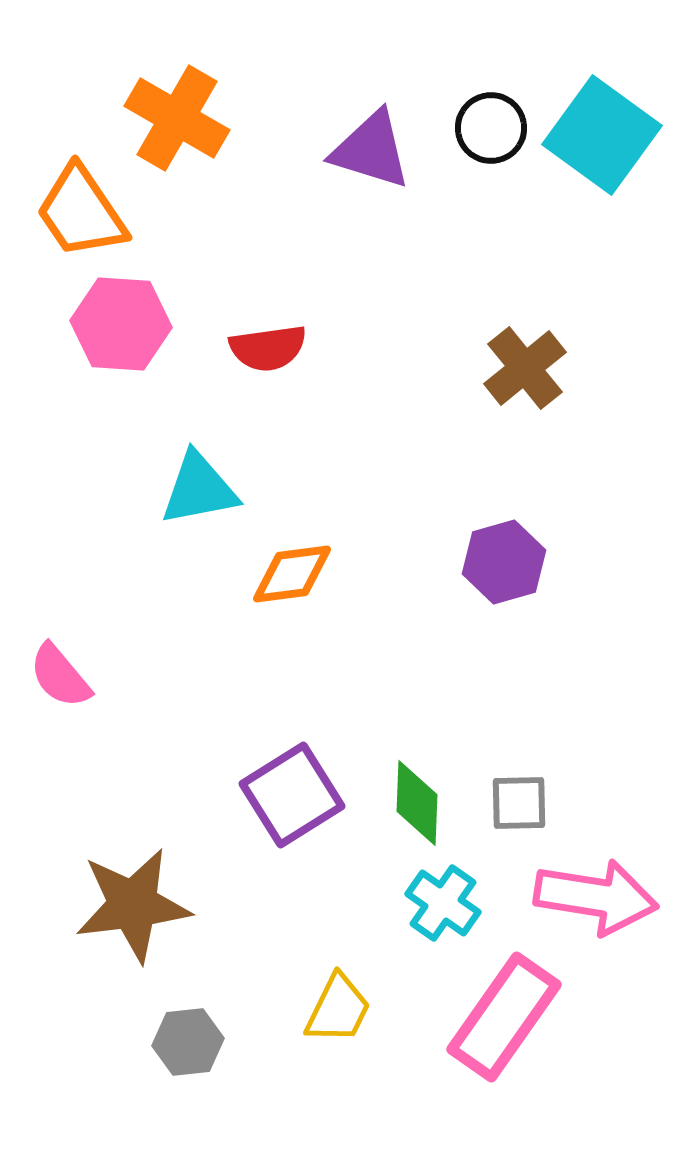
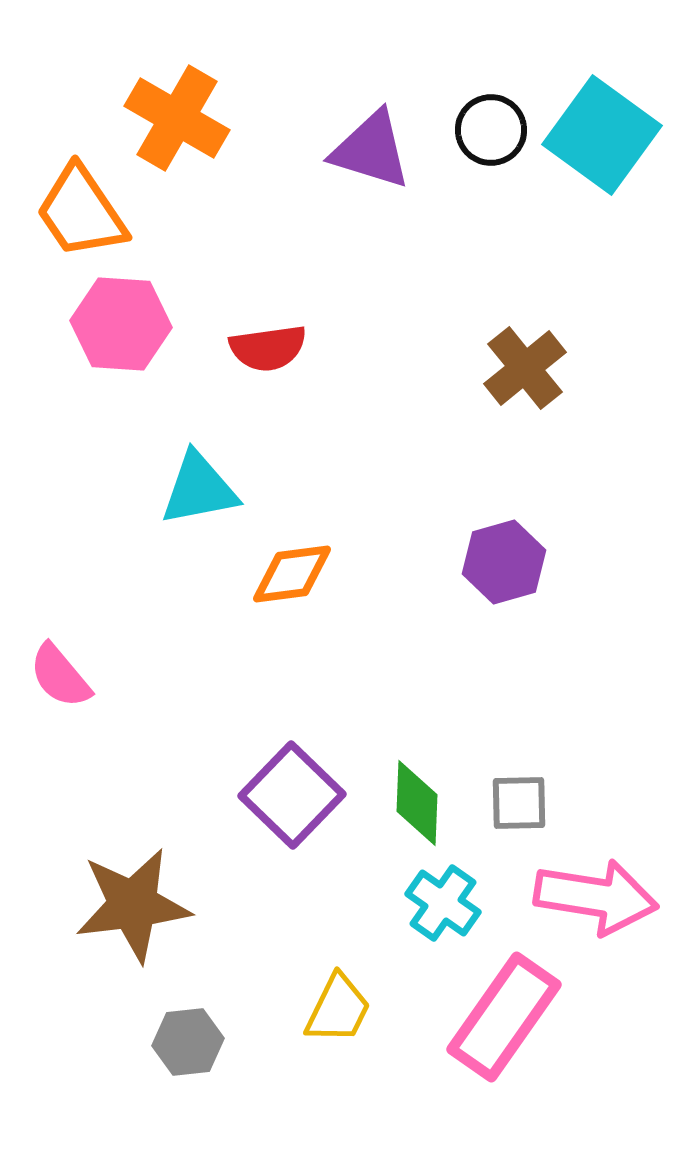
black circle: moved 2 px down
purple square: rotated 14 degrees counterclockwise
